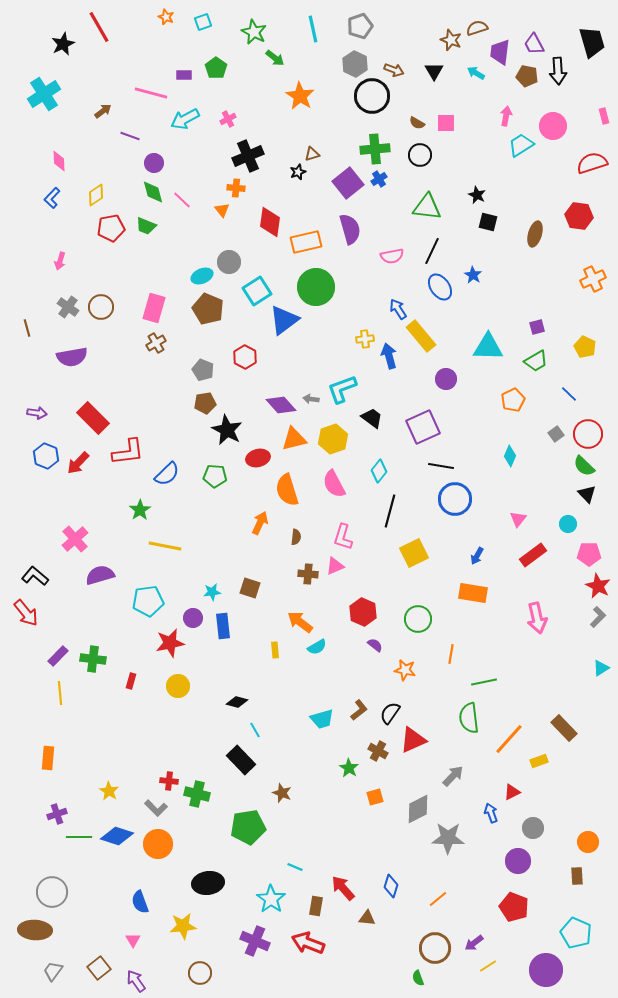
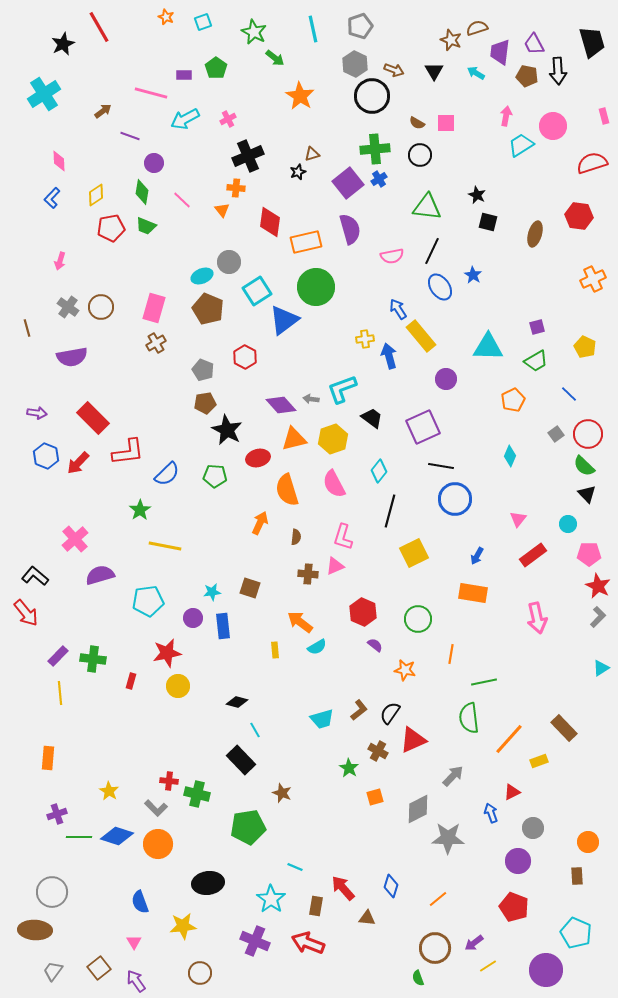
green diamond at (153, 192): moved 11 px left; rotated 25 degrees clockwise
red star at (170, 643): moved 3 px left, 10 px down
pink triangle at (133, 940): moved 1 px right, 2 px down
